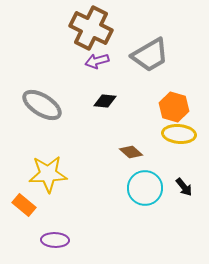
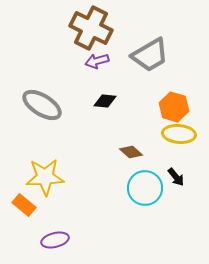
yellow star: moved 3 px left, 3 px down
black arrow: moved 8 px left, 10 px up
purple ellipse: rotated 16 degrees counterclockwise
